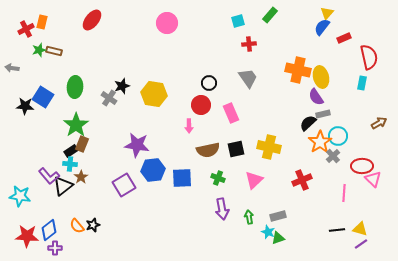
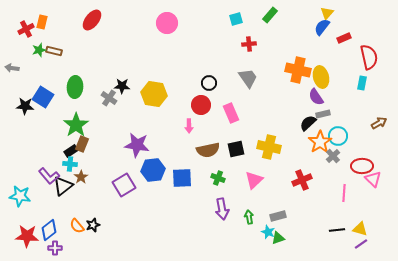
cyan square at (238, 21): moved 2 px left, 2 px up
black star at (122, 86): rotated 21 degrees clockwise
